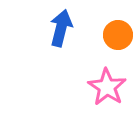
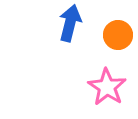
blue arrow: moved 9 px right, 5 px up
